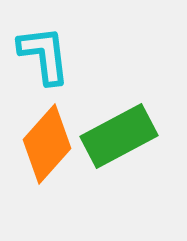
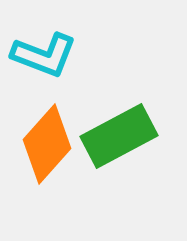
cyan L-shape: rotated 118 degrees clockwise
